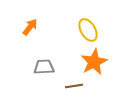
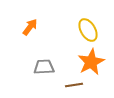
orange star: moved 3 px left
brown line: moved 1 px up
